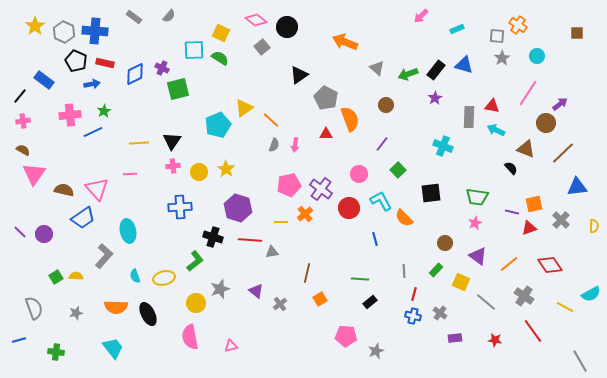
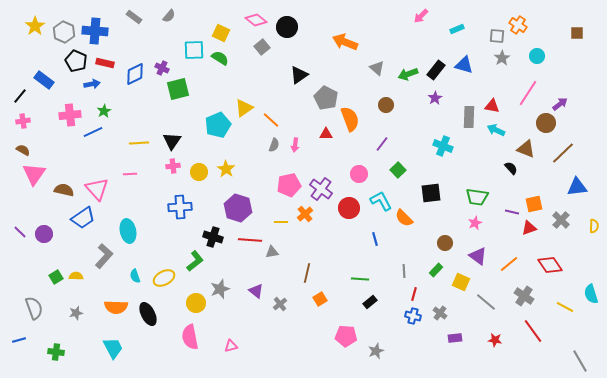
yellow ellipse at (164, 278): rotated 15 degrees counterclockwise
cyan semicircle at (591, 294): rotated 102 degrees clockwise
cyan trapezoid at (113, 348): rotated 10 degrees clockwise
